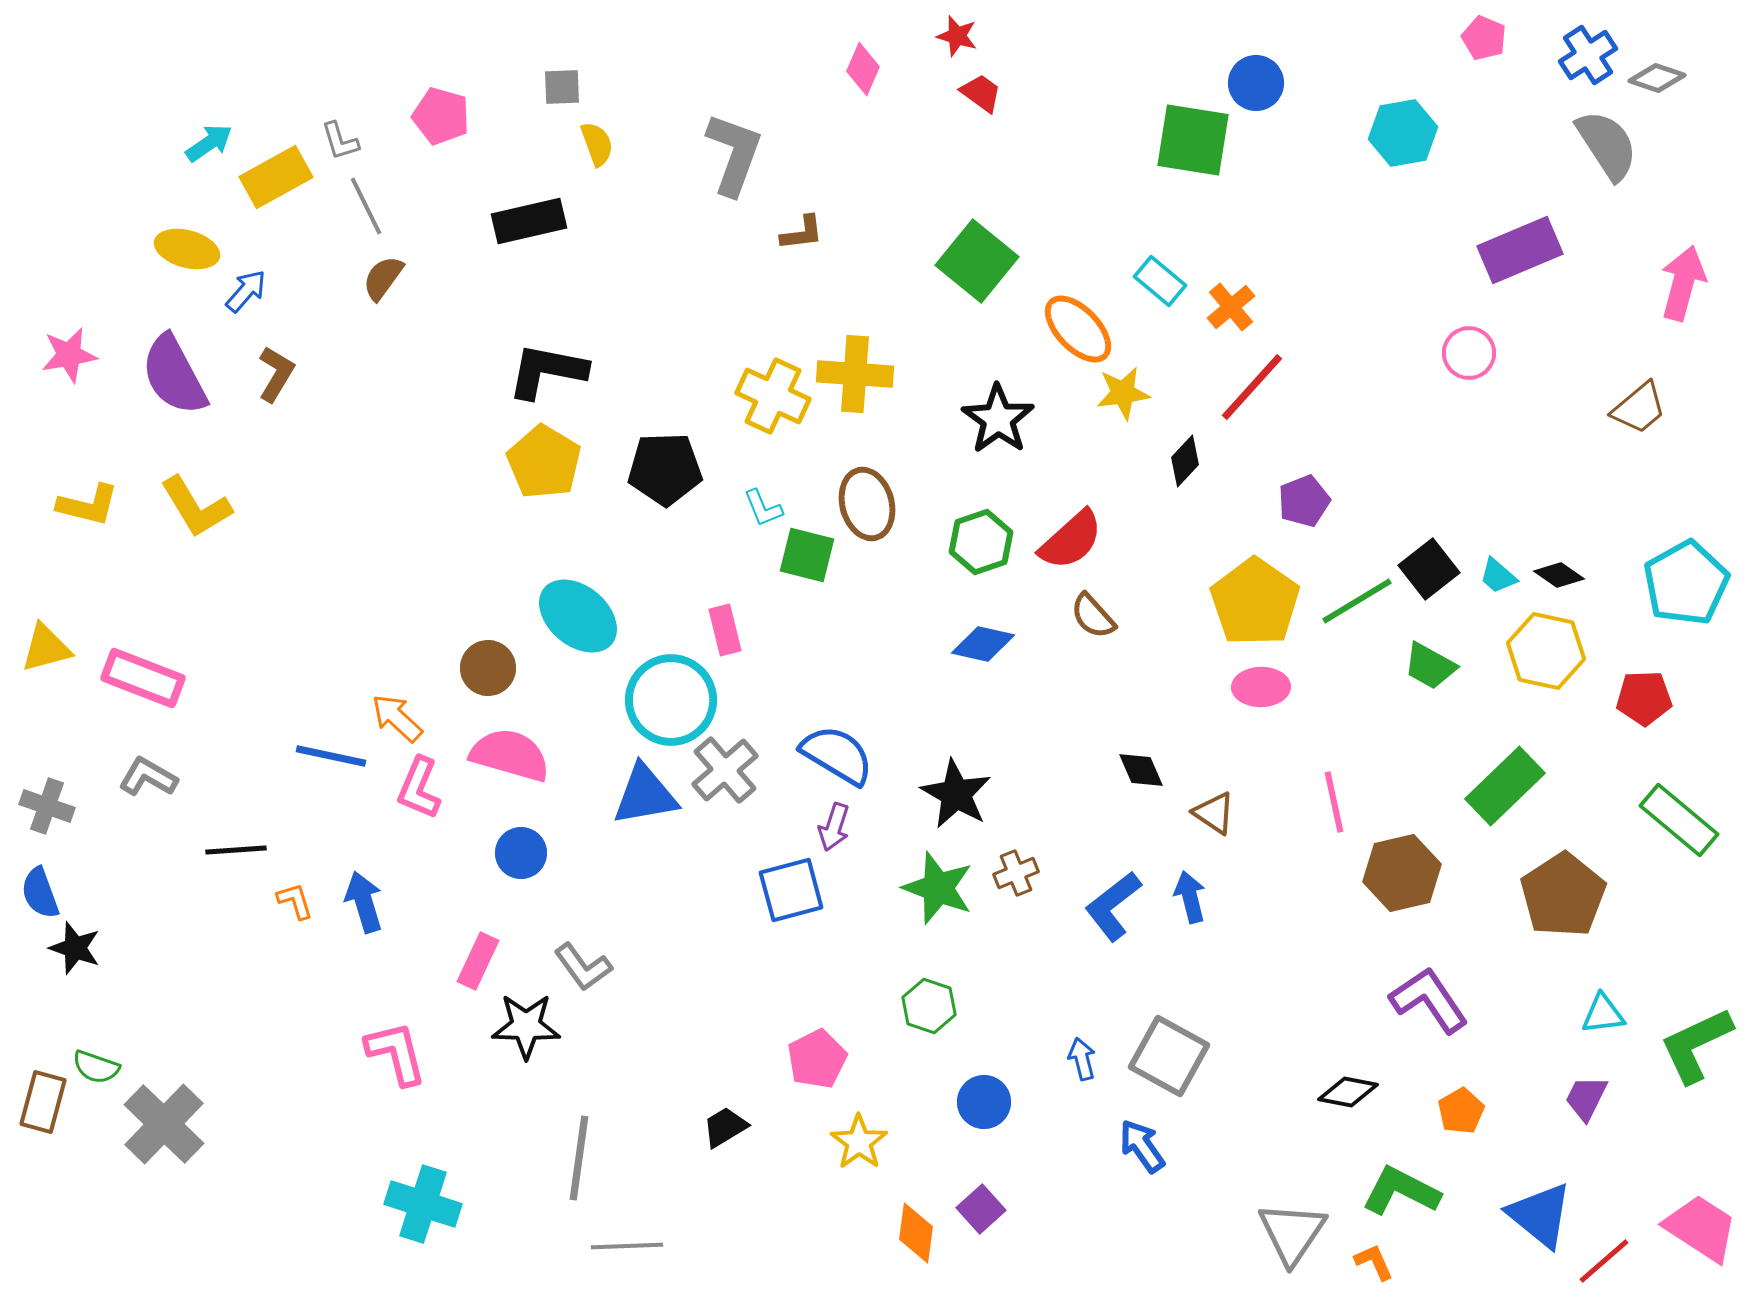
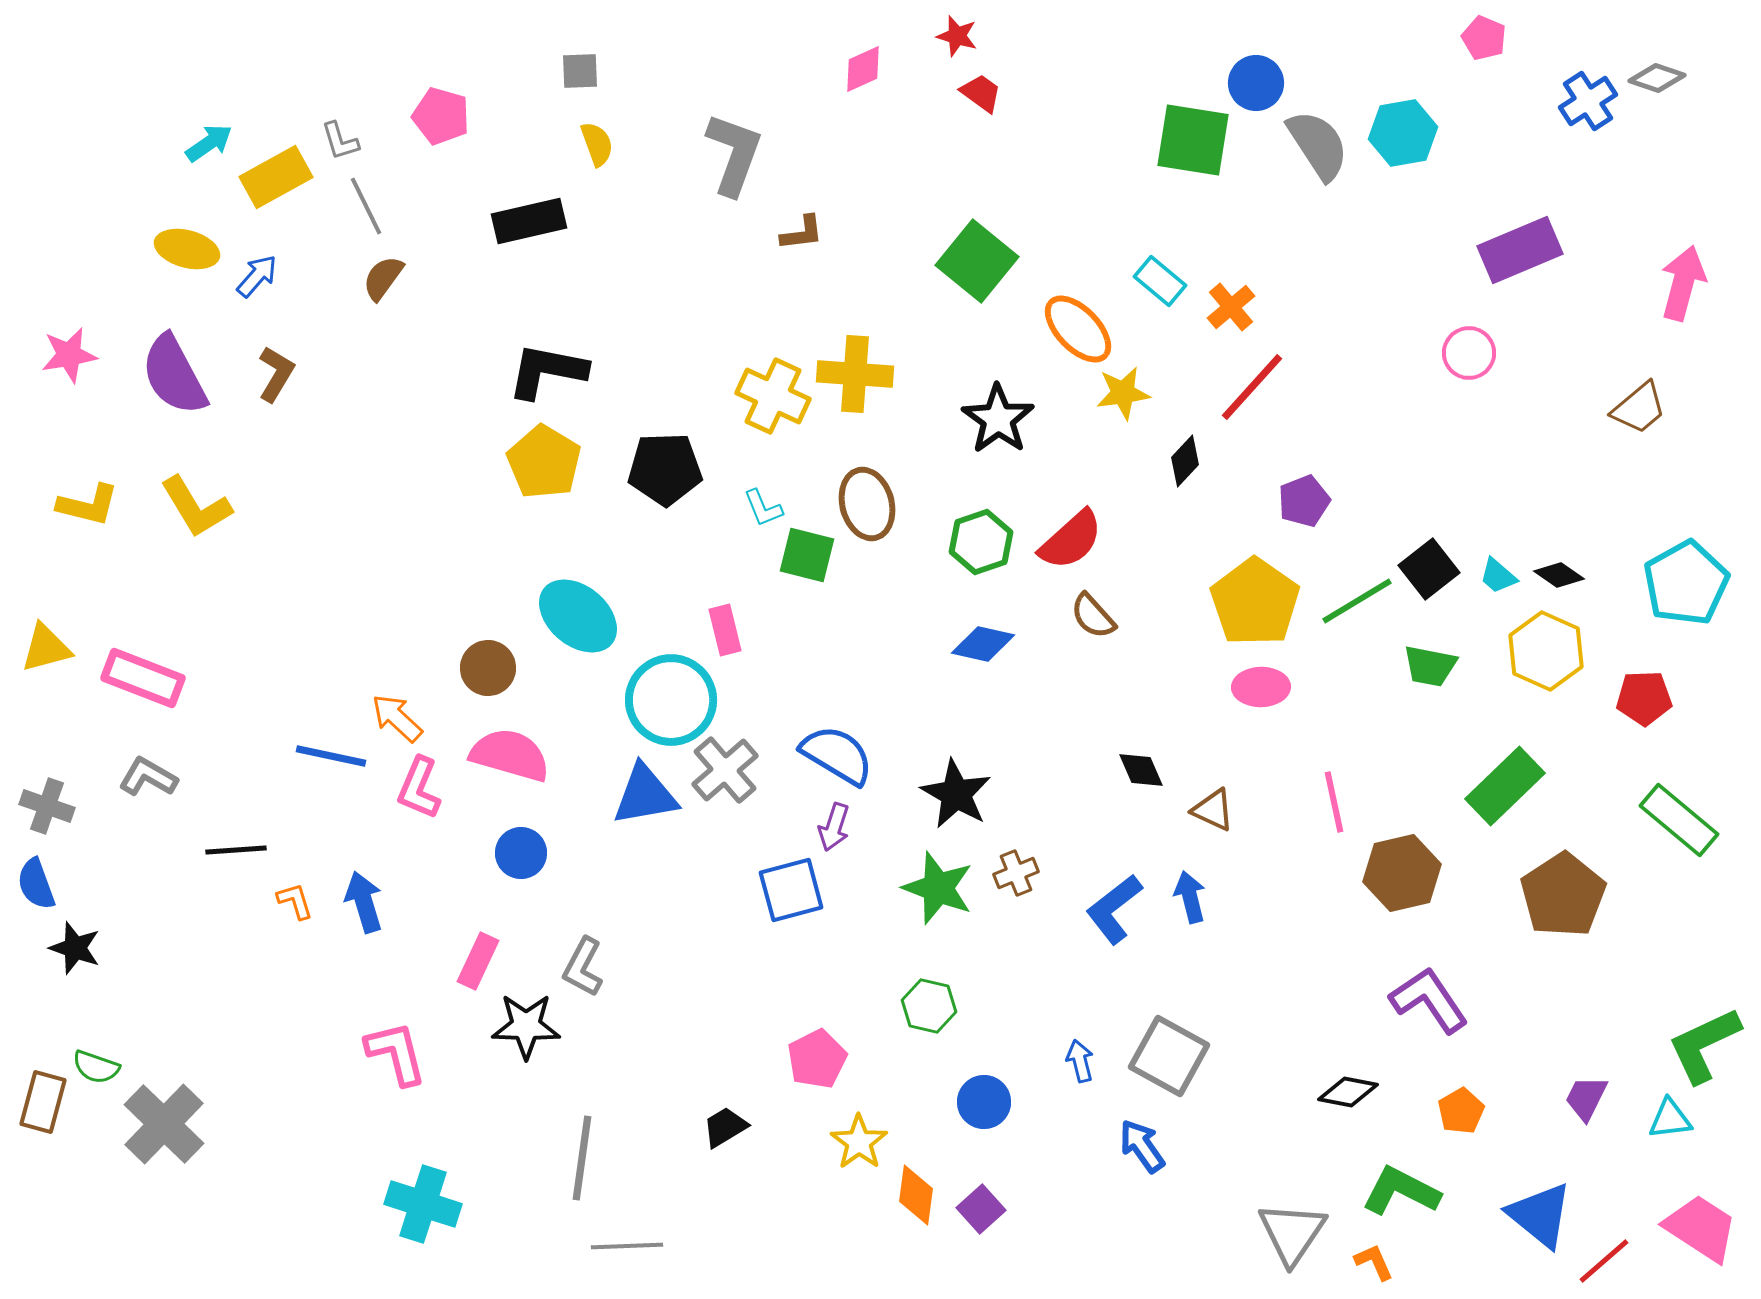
blue cross at (1588, 55): moved 46 px down
pink diamond at (863, 69): rotated 42 degrees clockwise
gray square at (562, 87): moved 18 px right, 16 px up
gray semicircle at (1607, 145): moved 289 px left
blue arrow at (246, 291): moved 11 px right, 15 px up
yellow hexagon at (1546, 651): rotated 12 degrees clockwise
green trapezoid at (1430, 666): rotated 18 degrees counterclockwise
brown triangle at (1214, 813): moved 1 px left, 3 px up; rotated 9 degrees counterclockwise
blue semicircle at (40, 893): moved 4 px left, 9 px up
blue L-shape at (1113, 906): moved 1 px right, 3 px down
gray L-shape at (583, 967): rotated 64 degrees clockwise
green hexagon at (929, 1006): rotated 6 degrees counterclockwise
cyan triangle at (1603, 1014): moved 67 px right, 105 px down
green L-shape at (1696, 1045): moved 8 px right
blue arrow at (1082, 1059): moved 2 px left, 2 px down
gray line at (579, 1158): moved 3 px right
orange diamond at (916, 1233): moved 38 px up
